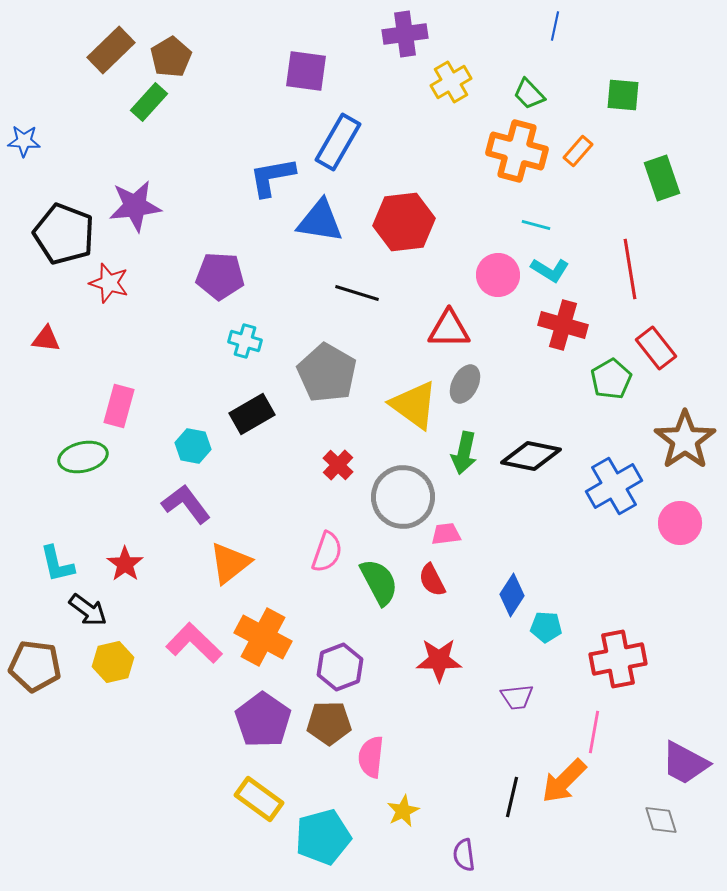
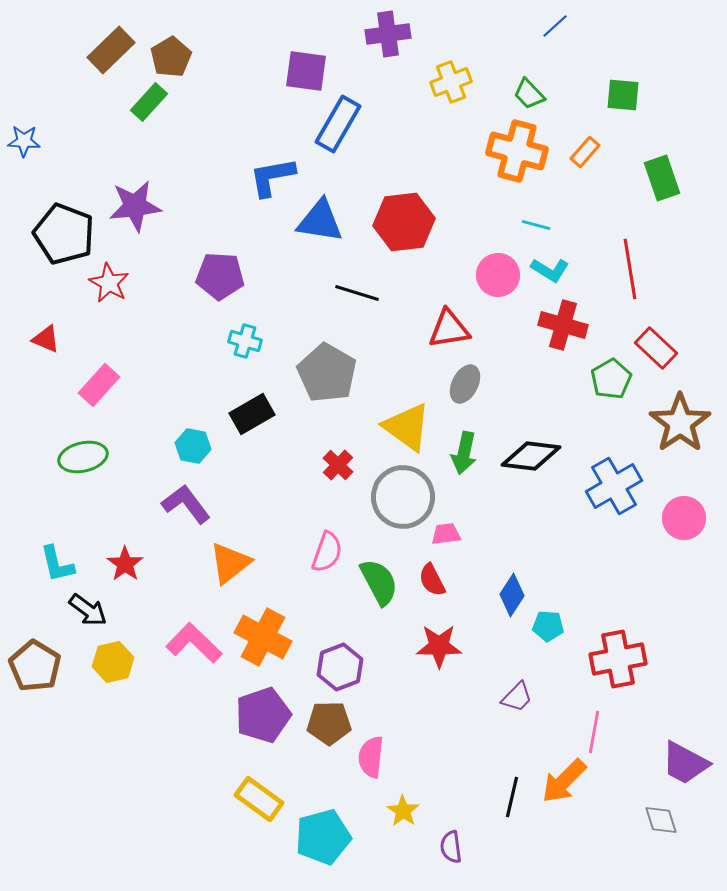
blue line at (555, 26): rotated 36 degrees clockwise
purple cross at (405, 34): moved 17 px left
yellow cross at (451, 82): rotated 9 degrees clockwise
blue rectangle at (338, 142): moved 18 px up
orange rectangle at (578, 151): moved 7 px right, 1 px down
red star at (109, 283): rotated 12 degrees clockwise
red triangle at (449, 329): rotated 9 degrees counterclockwise
red triangle at (46, 339): rotated 16 degrees clockwise
red rectangle at (656, 348): rotated 9 degrees counterclockwise
yellow triangle at (414, 405): moved 7 px left, 22 px down
pink rectangle at (119, 406): moved 20 px left, 21 px up; rotated 27 degrees clockwise
brown star at (685, 440): moved 5 px left, 17 px up
black diamond at (531, 456): rotated 4 degrees counterclockwise
pink circle at (680, 523): moved 4 px right, 5 px up
cyan pentagon at (546, 627): moved 2 px right, 1 px up
red star at (439, 660): moved 14 px up
brown pentagon at (35, 666): rotated 24 degrees clockwise
purple trapezoid at (517, 697): rotated 40 degrees counterclockwise
purple pentagon at (263, 720): moved 5 px up; rotated 18 degrees clockwise
yellow star at (403, 811): rotated 12 degrees counterclockwise
purple semicircle at (464, 855): moved 13 px left, 8 px up
